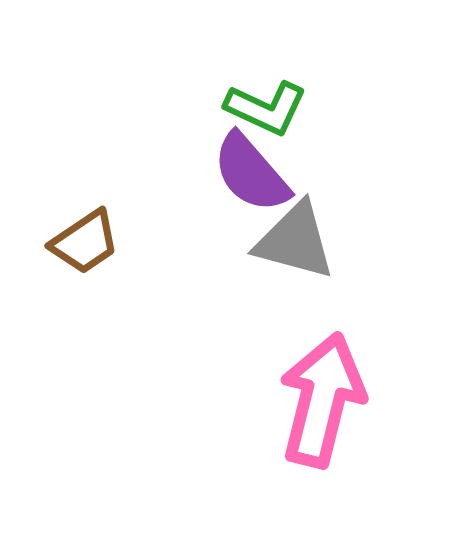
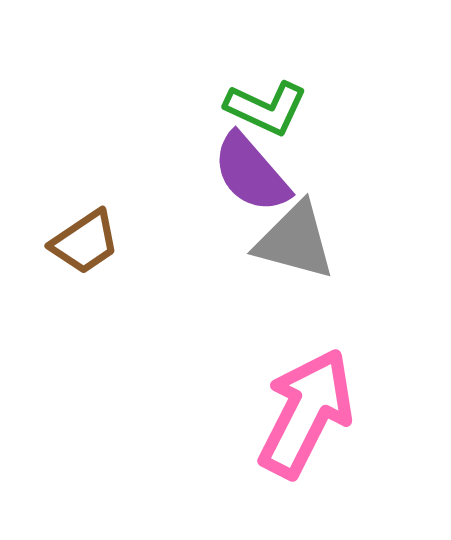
pink arrow: moved 16 px left, 13 px down; rotated 13 degrees clockwise
